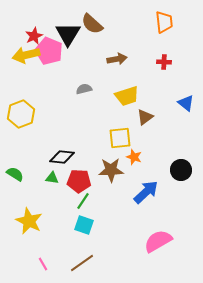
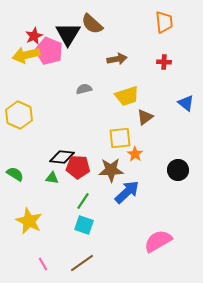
yellow hexagon: moved 2 px left, 1 px down; rotated 16 degrees counterclockwise
orange star: moved 1 px right, 3 px up; rotated 14 degrees clockwise
black circle: moved 3 px left
red pentagon: moved 1 px left, 14 px up
blue arrow: moved 19 px left
